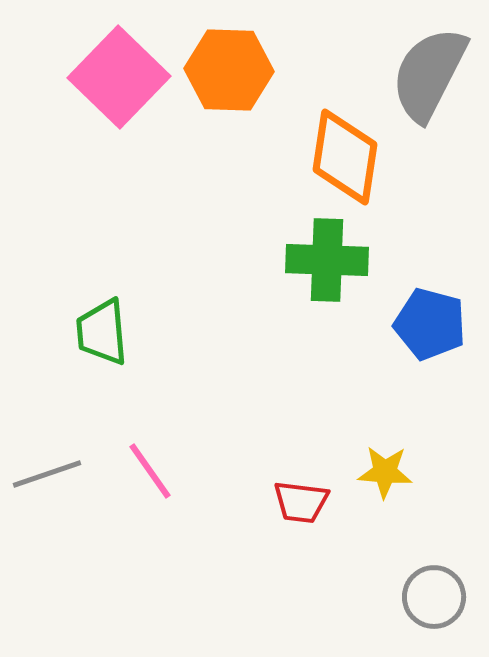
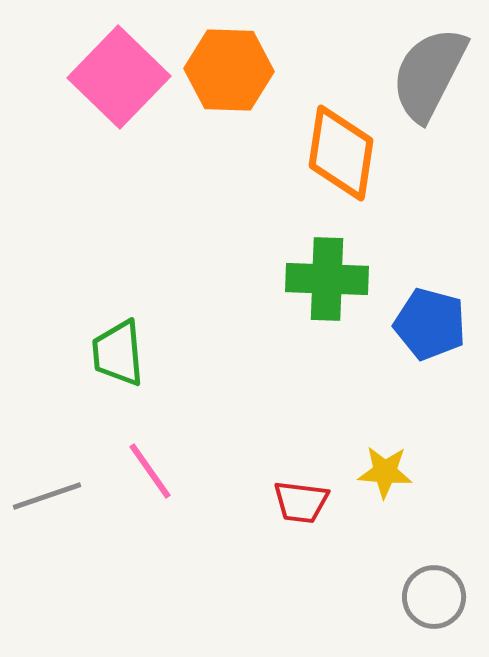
orange diamond: moved 4 px left, 4 px up
green cross: moved 19 px down
green trapezoid: moved 16 px right, 21 px down
gray line: moved 22 px down
